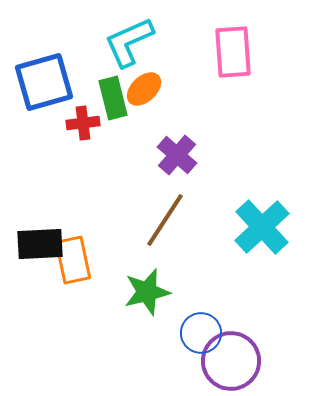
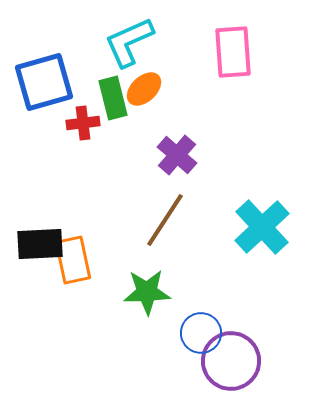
green star: rotated 12 degrees clockwise
